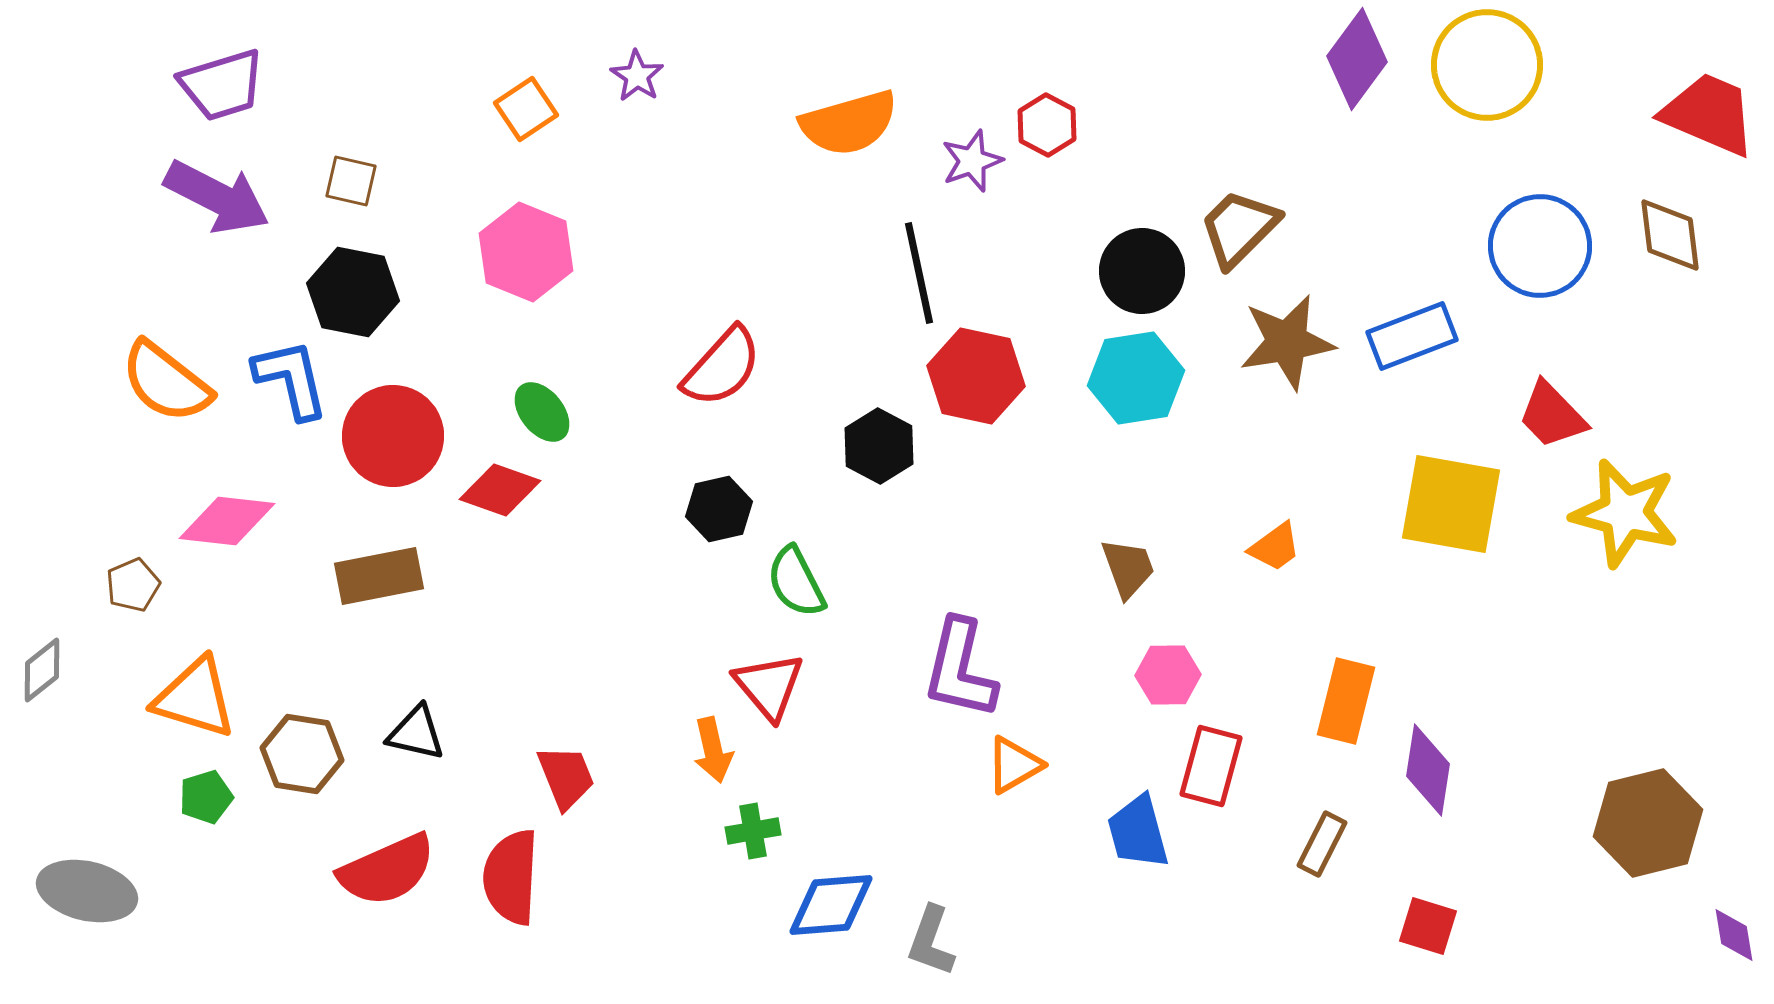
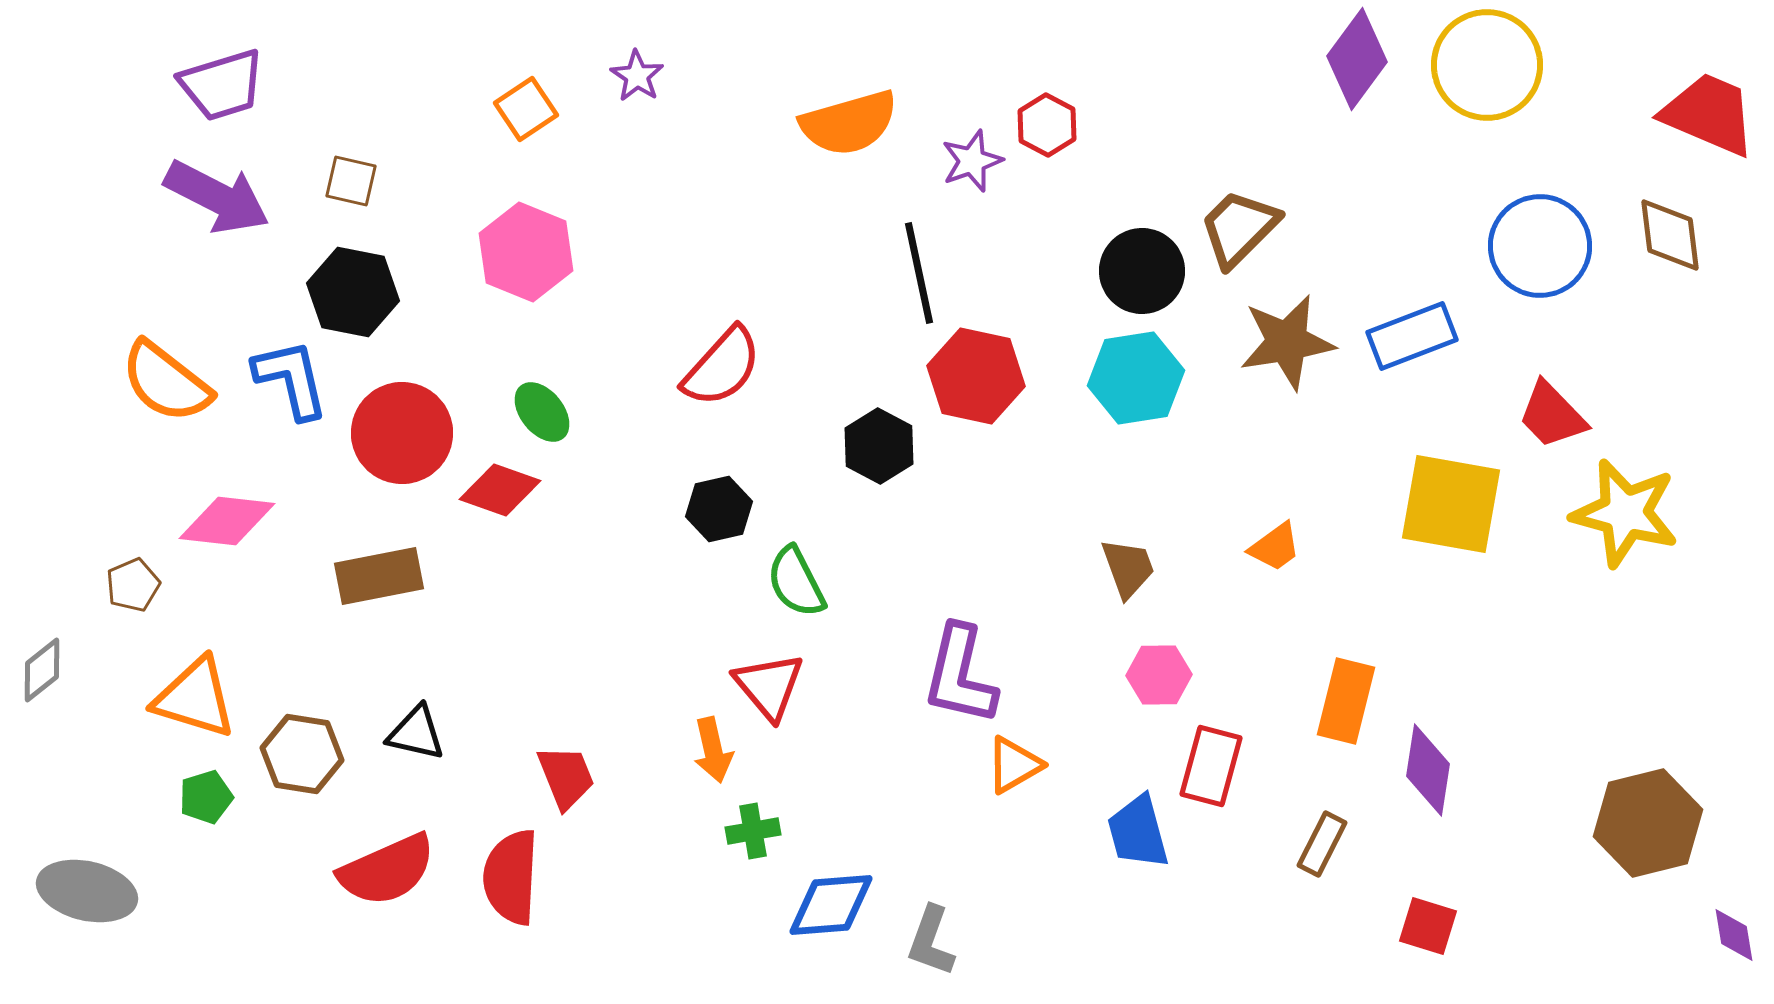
red circle at (393, 436): moved 9 px right, 3 px up
purple L-shape at (960, 669): moved 6 px down
pink hexagon at (1168, 675): moved 9 px left
